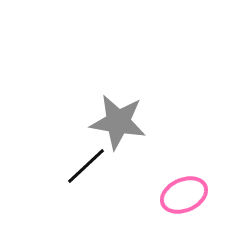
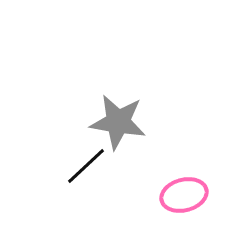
pink ellipse: rotated 9 degrees clockwise
